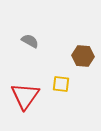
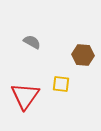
gray semicircle: moved 2 px right, 1 px down
brown hexagon: moved 1 px up
